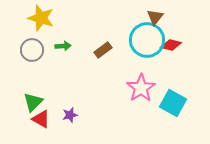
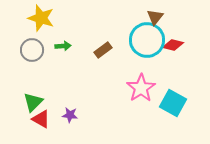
red diamond: moved 2 px right
purple star: rotated 21 degrees clockwise
